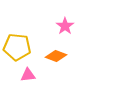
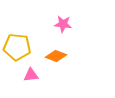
pink star: moved 2 px left, 2 px up; rotated 30 degrees counterclockwise
pink triangle: moved 3 px right
